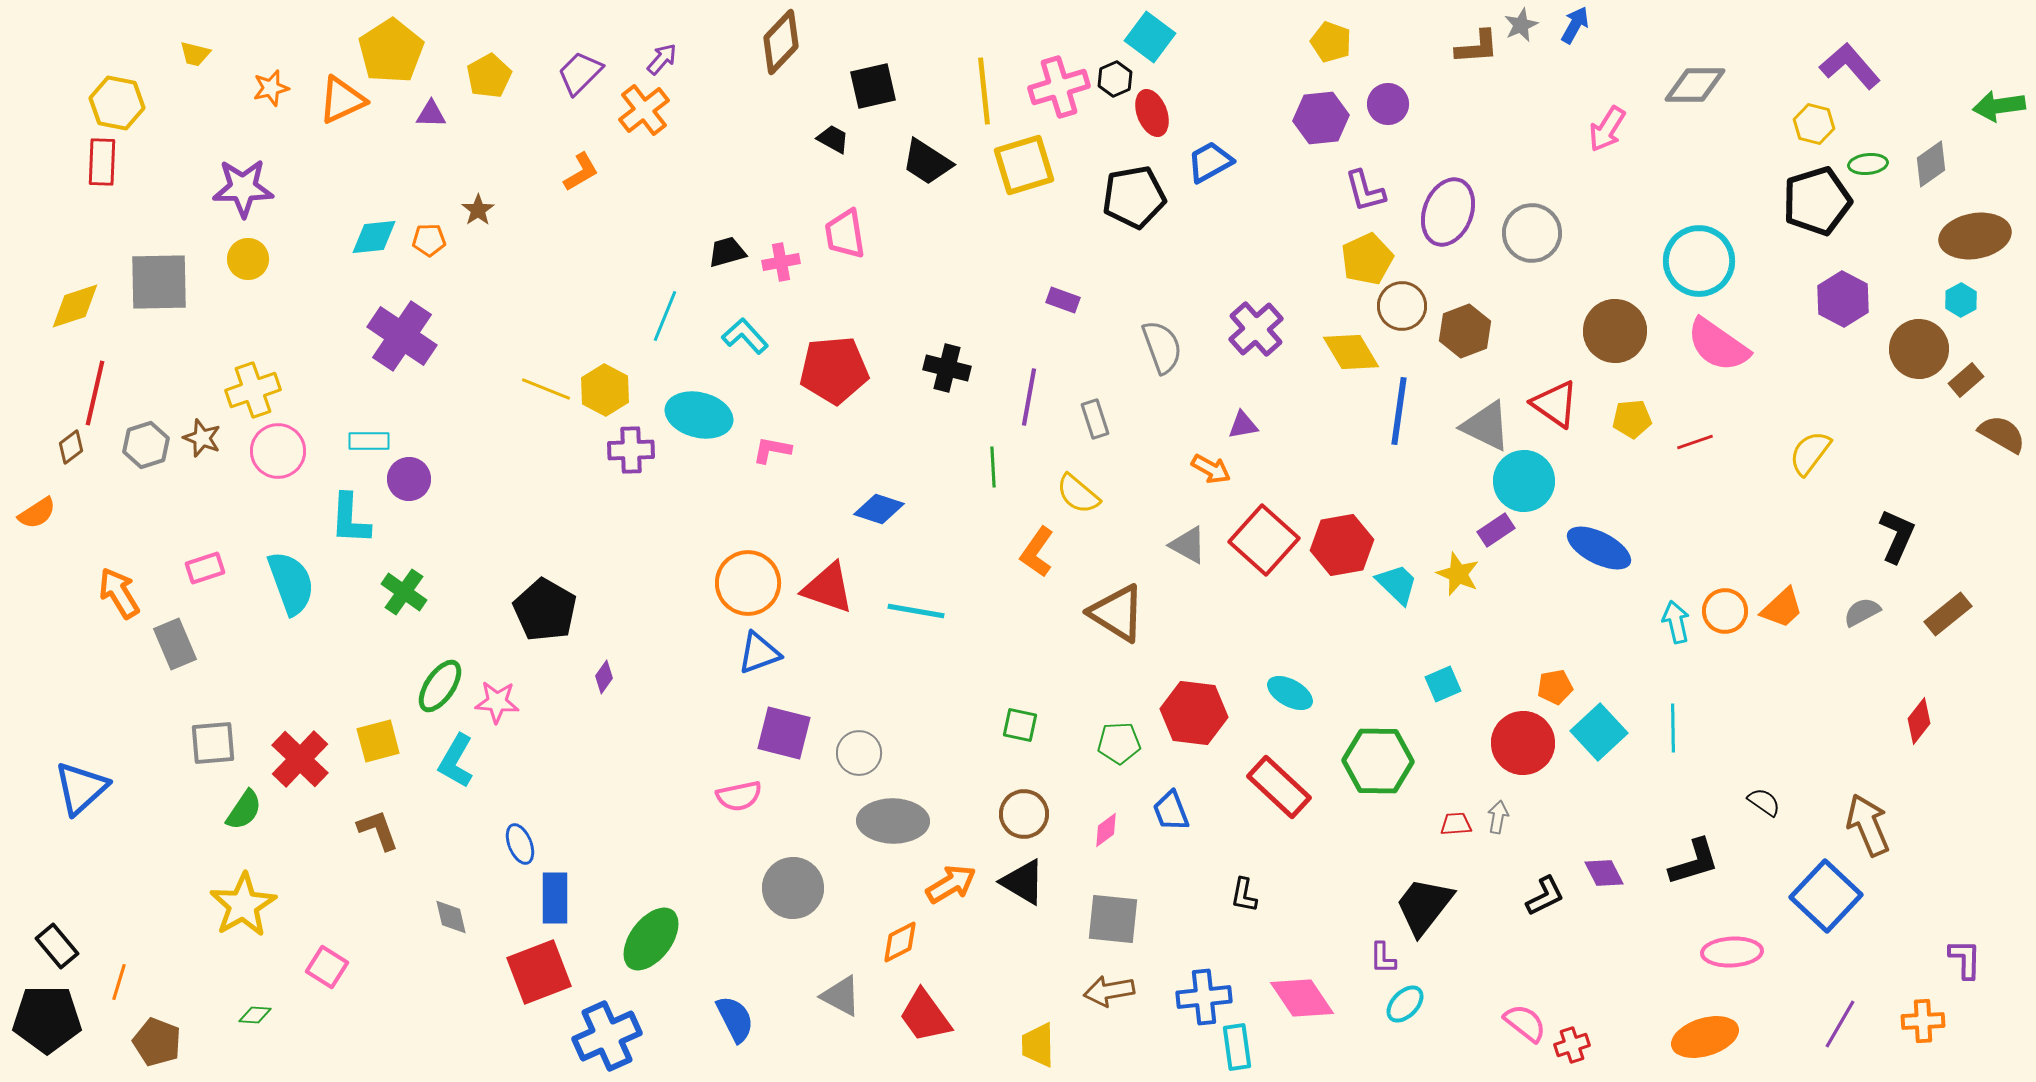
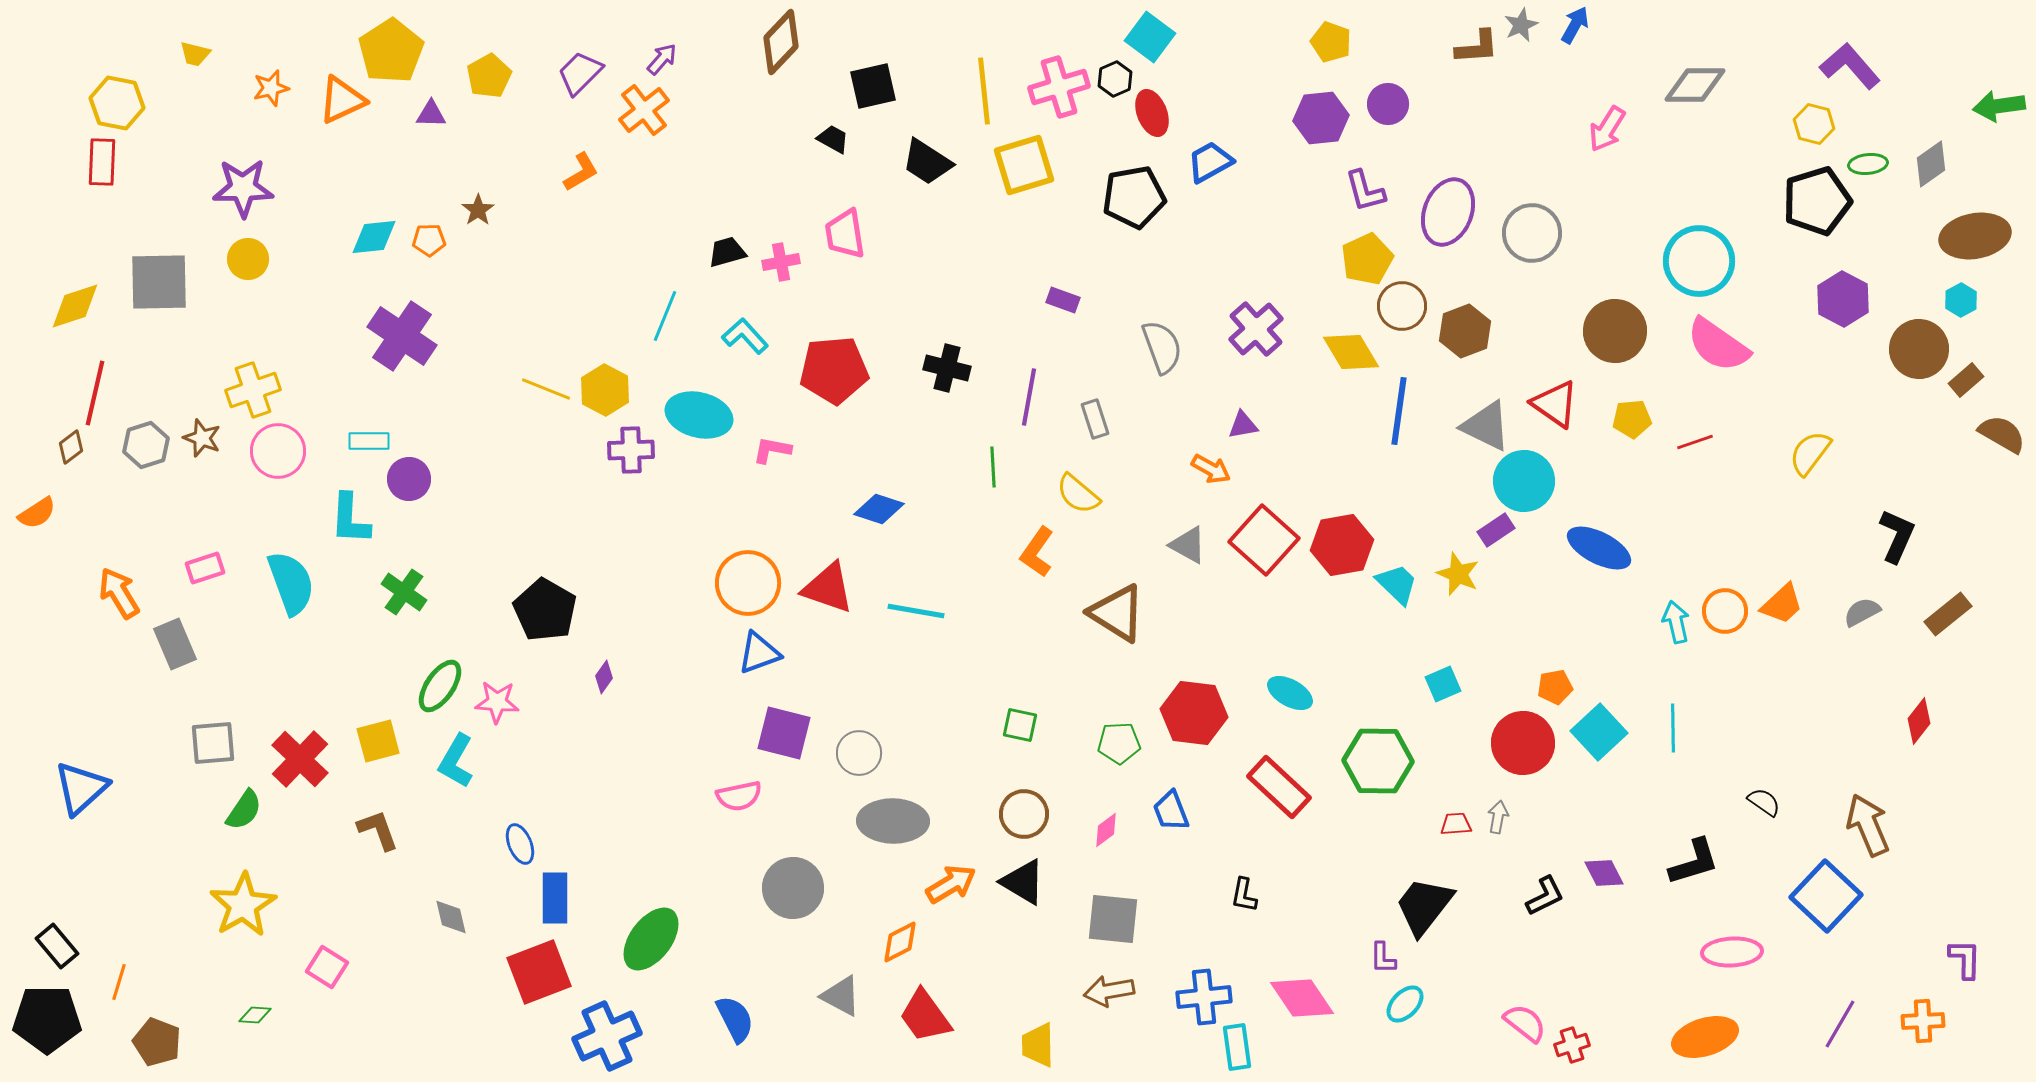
orange trapezoid at (1782, 608): moved 4 px up
